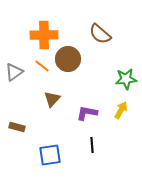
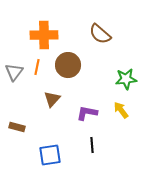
brown circle: moved 6 px down
orange line: moved 5 px left, 1 px down; rotated 63 degrees clockwise
gray triangle: rotated 18 degrees counterclockwise
yellow arrow: rotated 66 degrees counterclockwise
